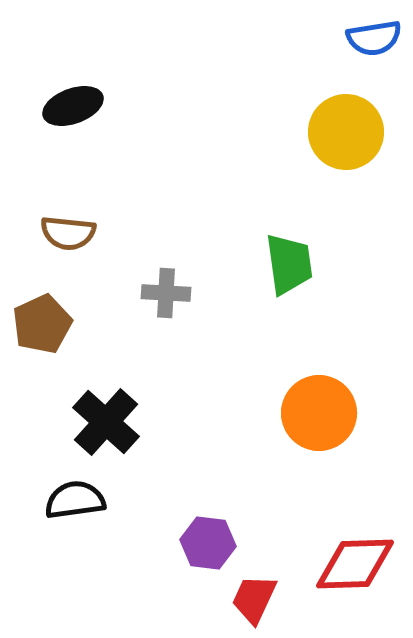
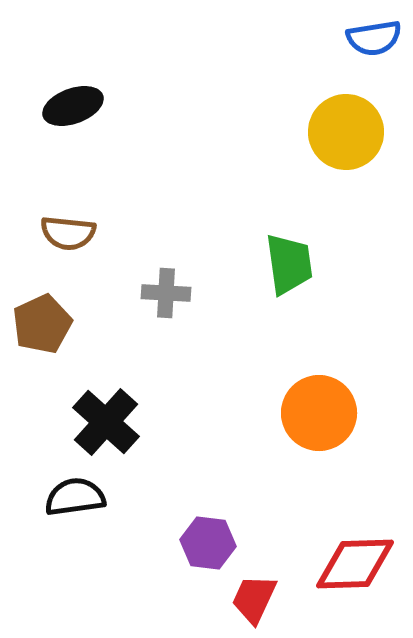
black semicircle: moved 3 px up
